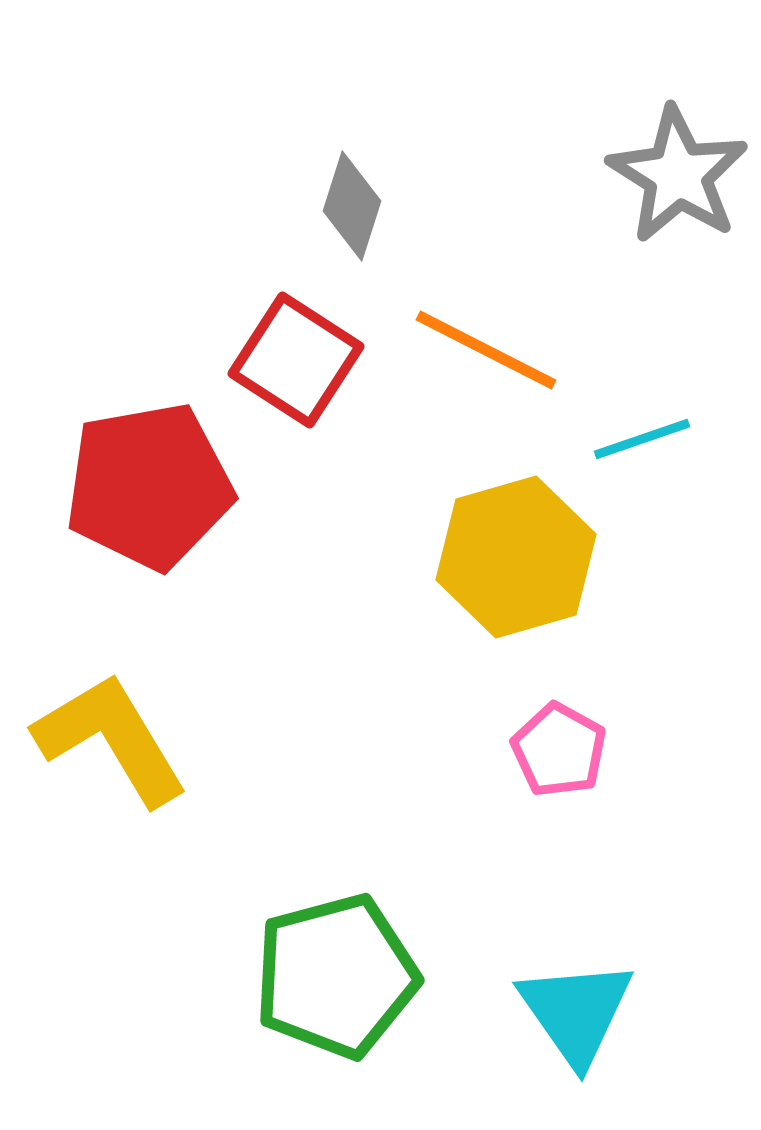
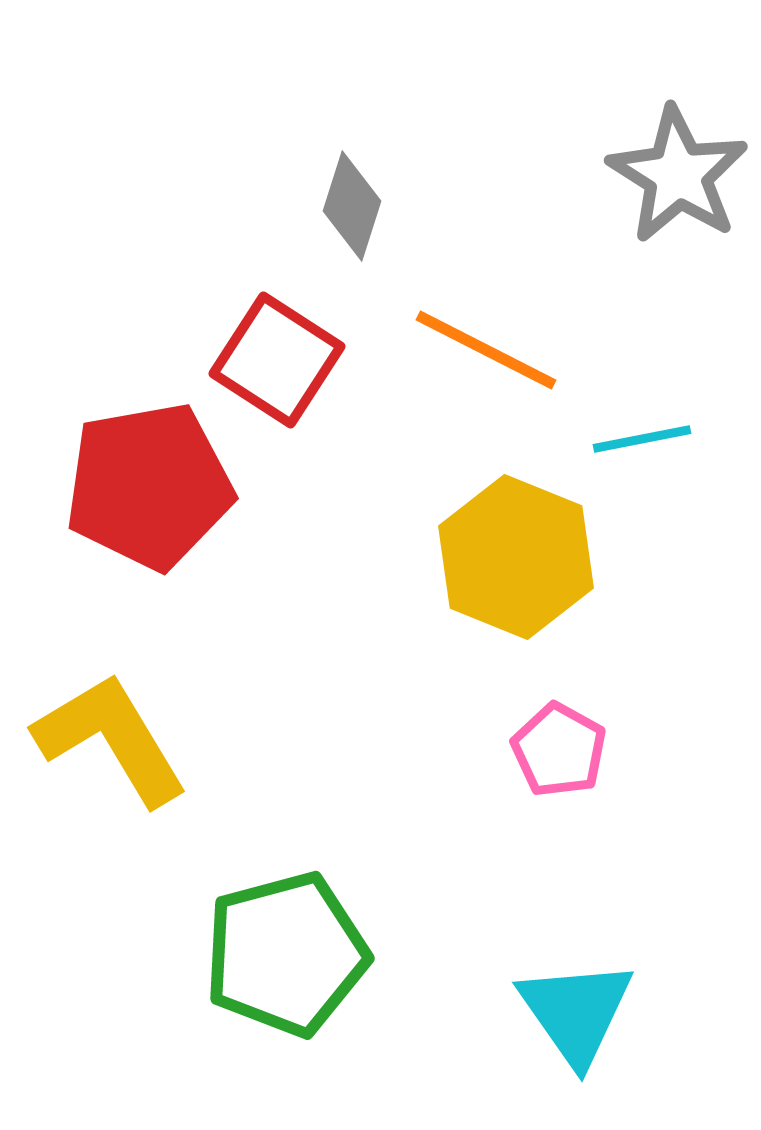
red square: moved 19 px left
cyan line: rotated 8 degrees clockwise
yellow hexagon: rotated 22 degrees counterclockwise
green pentagon: moved 50 px left, 22 px up
